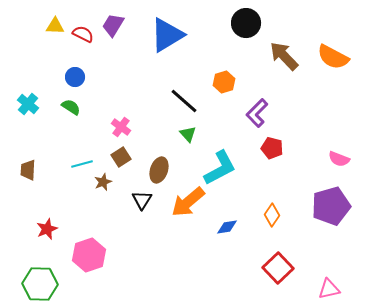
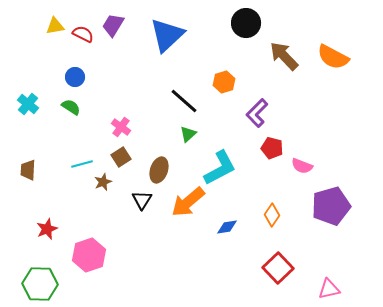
yellow triangle: rotated 12 degrees counterclockwise
blue triangle: rotated 12 degrees counterclockwise
green triangle: rotated 30 degrees clockwise
pink semicircle: moved 37 px left, 7 px down
